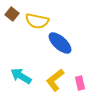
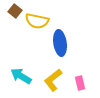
brown square: moved 3 px right, 3 px up
blue ellipse: rotated 40 degrees clockwise
yellow L-shape: moved 2 px left
